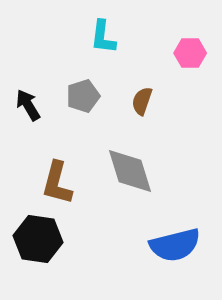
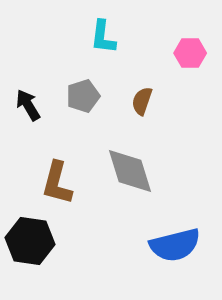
black hexagon: moved 8 px left, 2 px down
